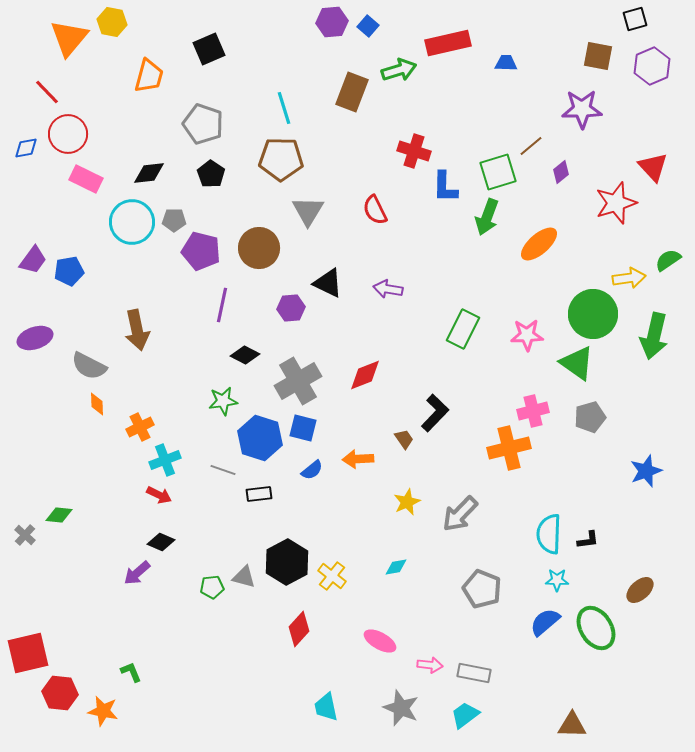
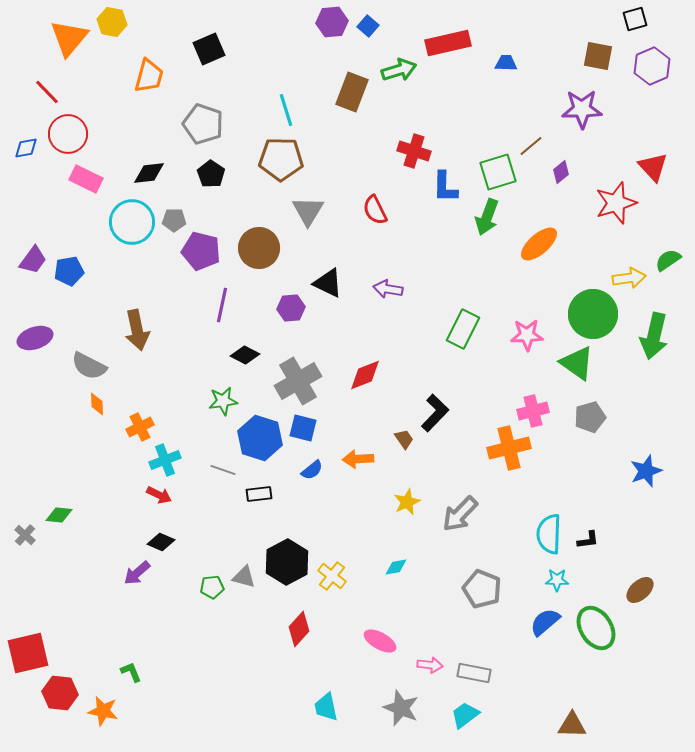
cyan line at (284, 108): moved 2 px right, 2 px down
